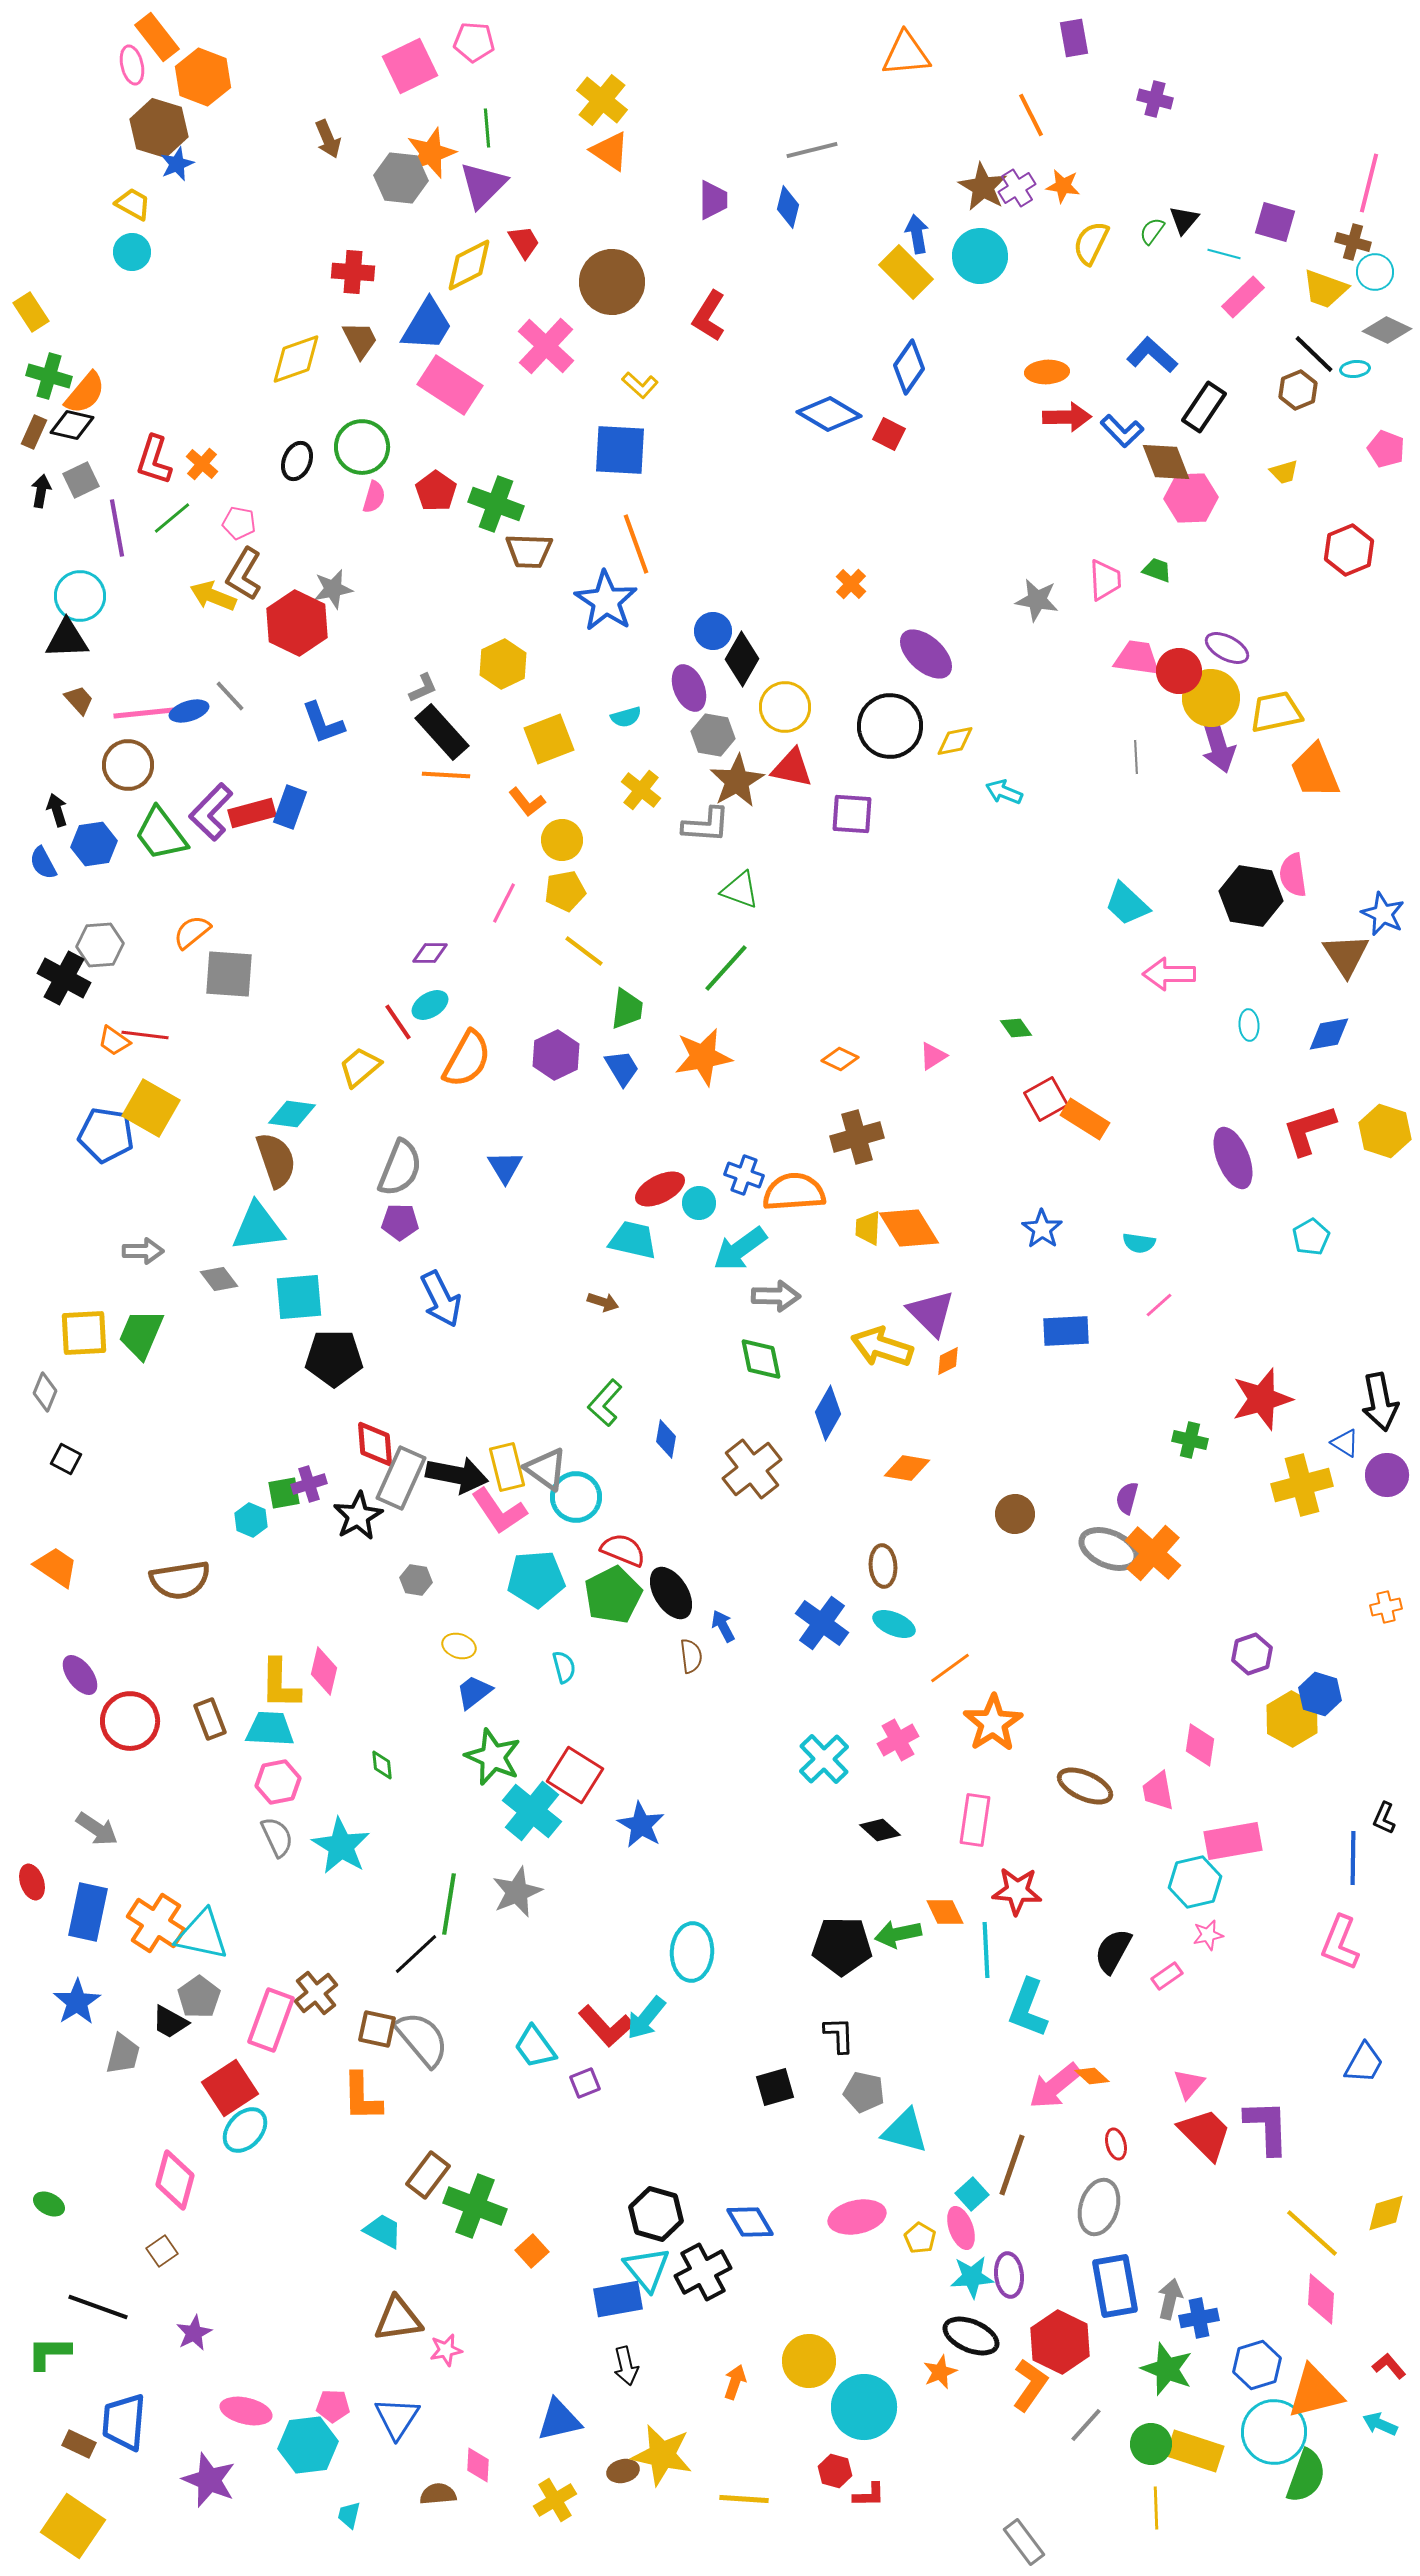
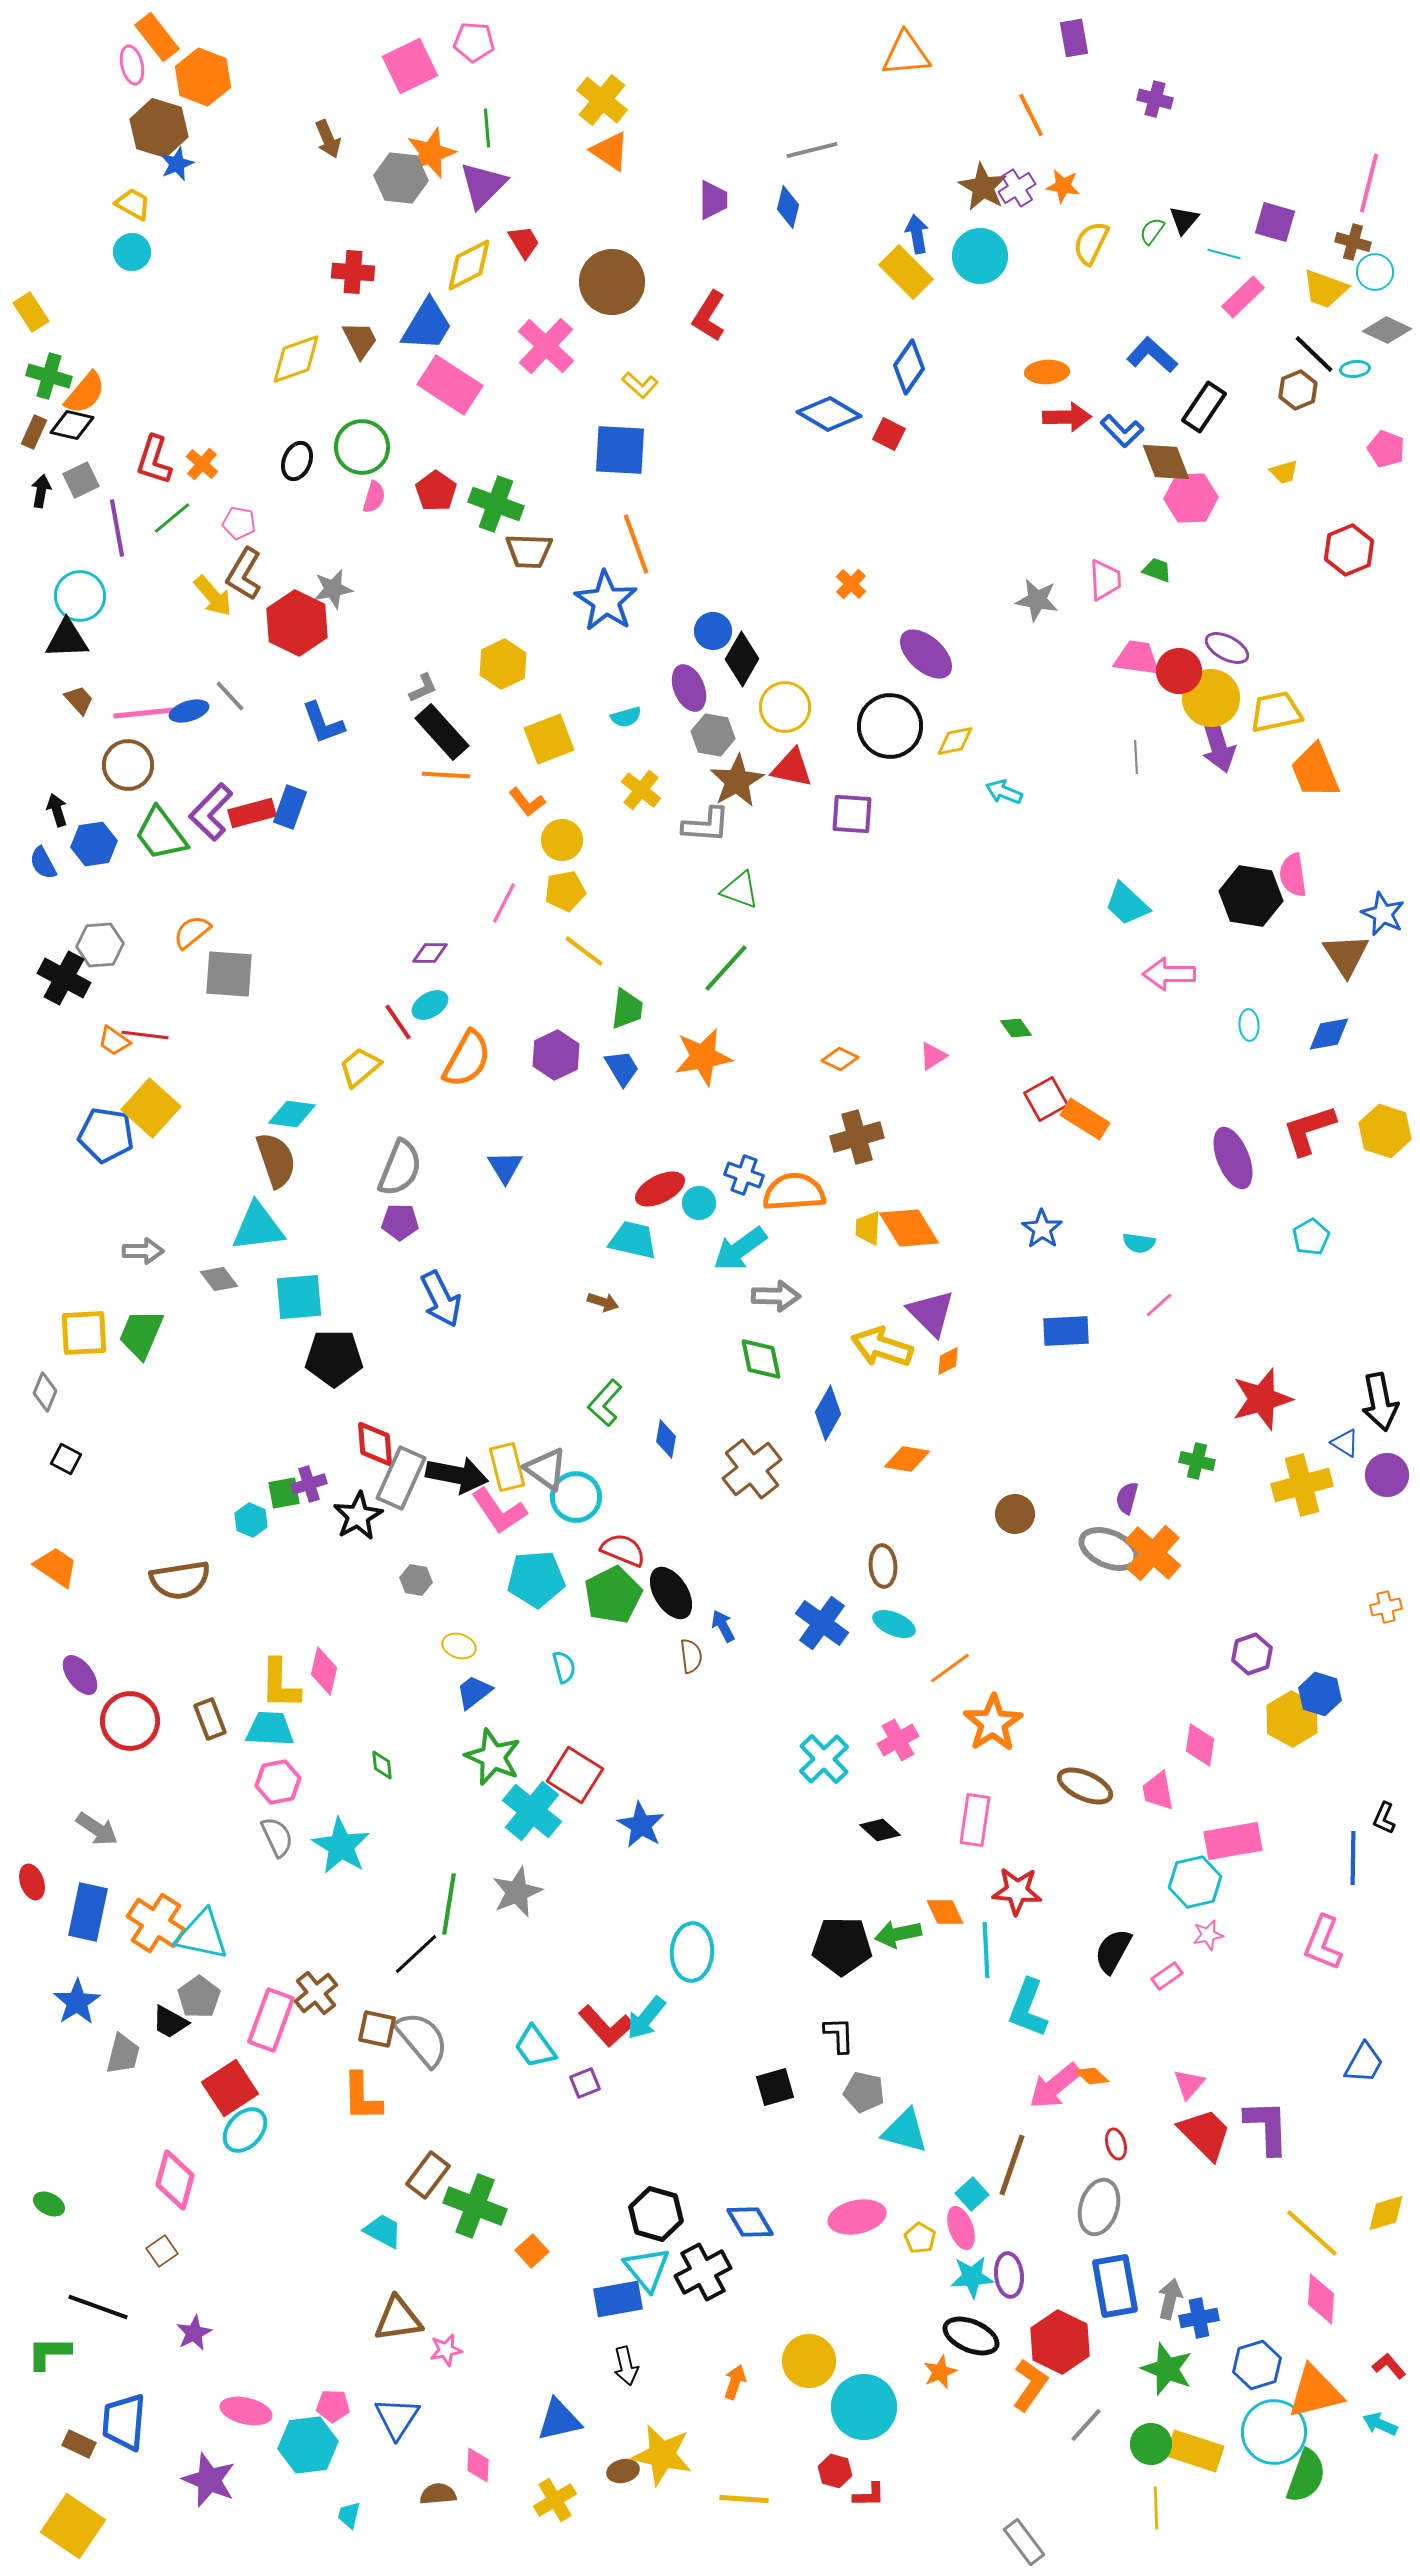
yellow arrow at (213, 596): rotated 153 degrees counterclockwise
yellow square at (151, 1108): rotated 12 degrees clockwise
green cross at (1190, 1440): moved 7 px right, 21 px down
orange diamond at (907, 1468): moved 9 px up
pink L-shape at (1340, 1943): moved 17 px left
